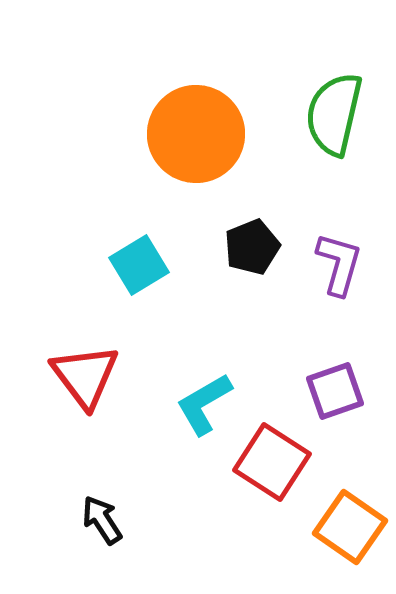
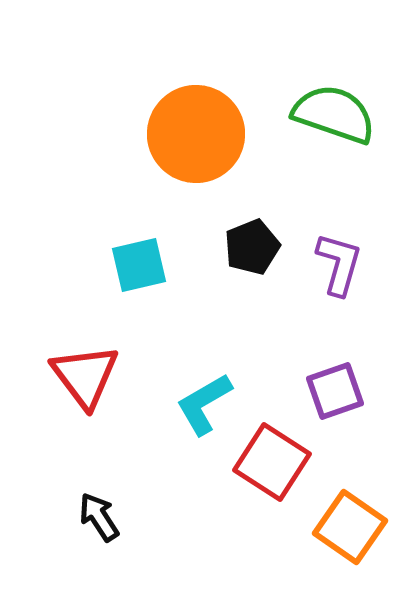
green semicircle: rotated 96 degrees clockwise
cyan square: rotated 18 degrees clockwise
black arrow: moved 3 px left, 3 px up
